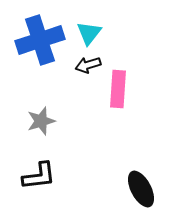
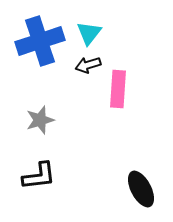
blue cross: moved 1 px down
gray star: moved 1 px left, 1 px up
